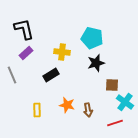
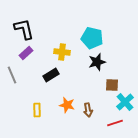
black star: moved 1 px right, 1 px up
cyan cross: rotated 12 degrees clockwise
